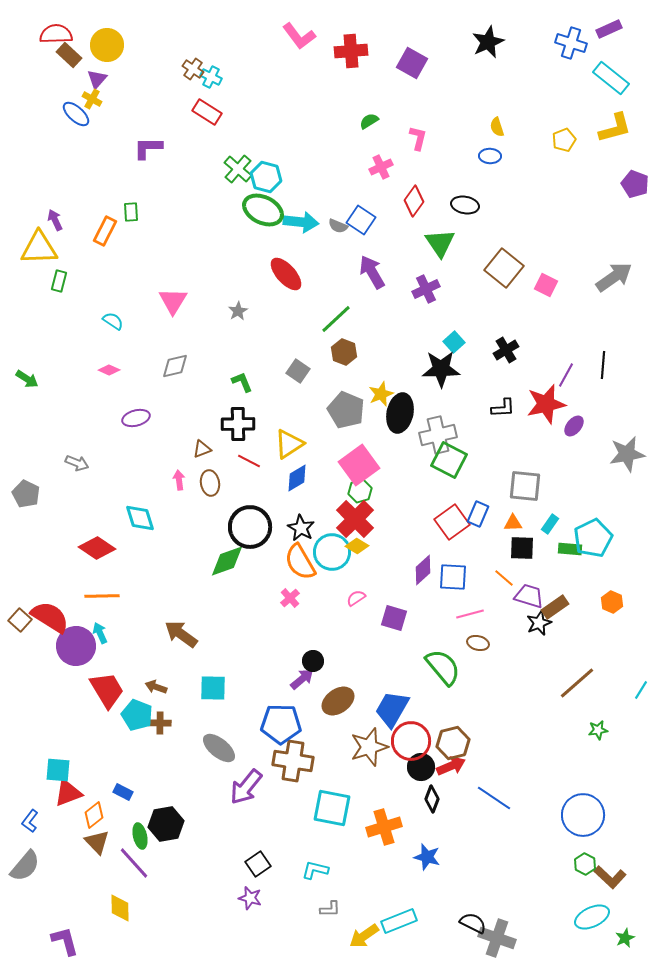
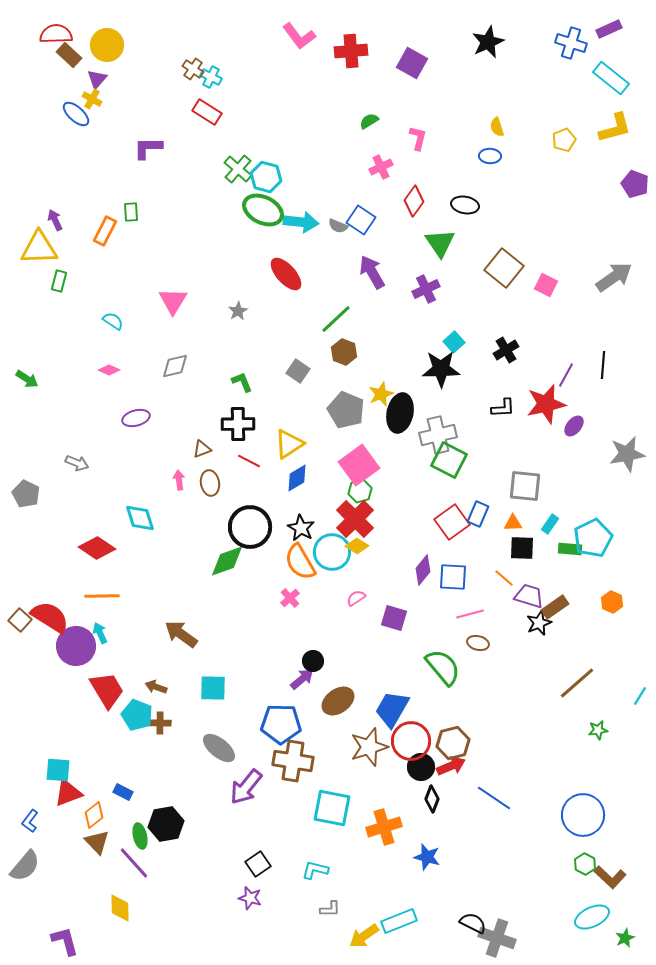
purple diamond at (423, 570): rotated 8 degrees counterclockwise
cyan line at (641, 690): moved 1 px left, 6 px down
